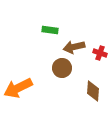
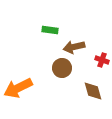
red cross: moved 2 px right, 7 px down
brown diamond: rotated 20 degrees counterclockwise
